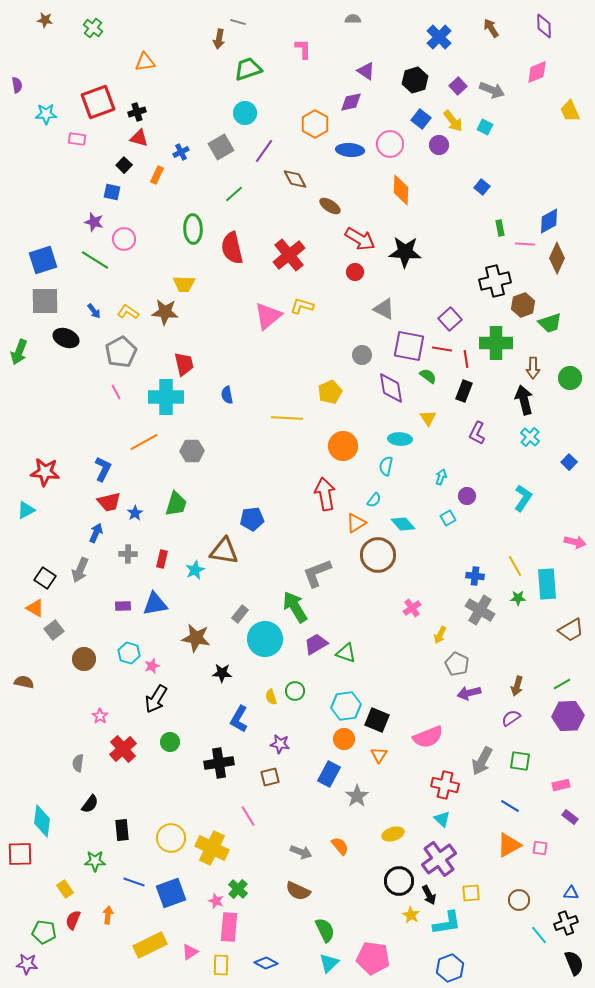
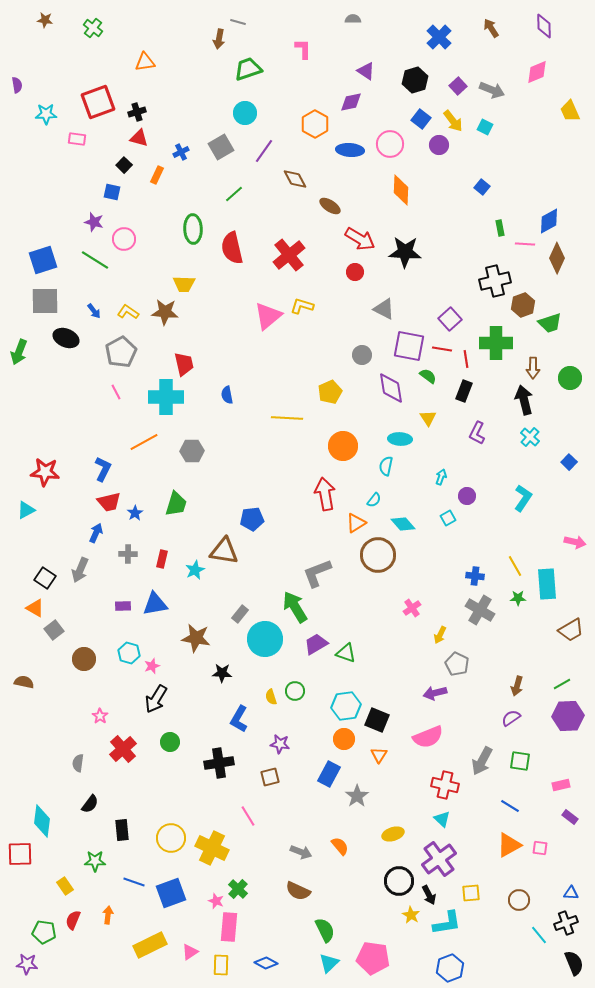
purple arrow at (469, 693): moved 34 px left
yellow rectangle at (65, 889): moved 3 px up
